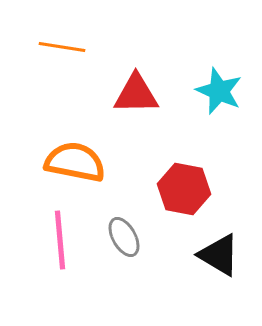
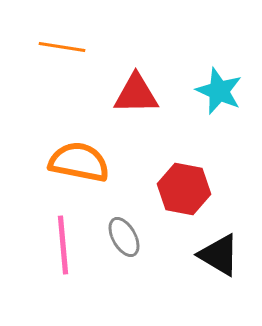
orange semicircle: moved 4 px right
pink line: moved 3 px right, 5 px down
